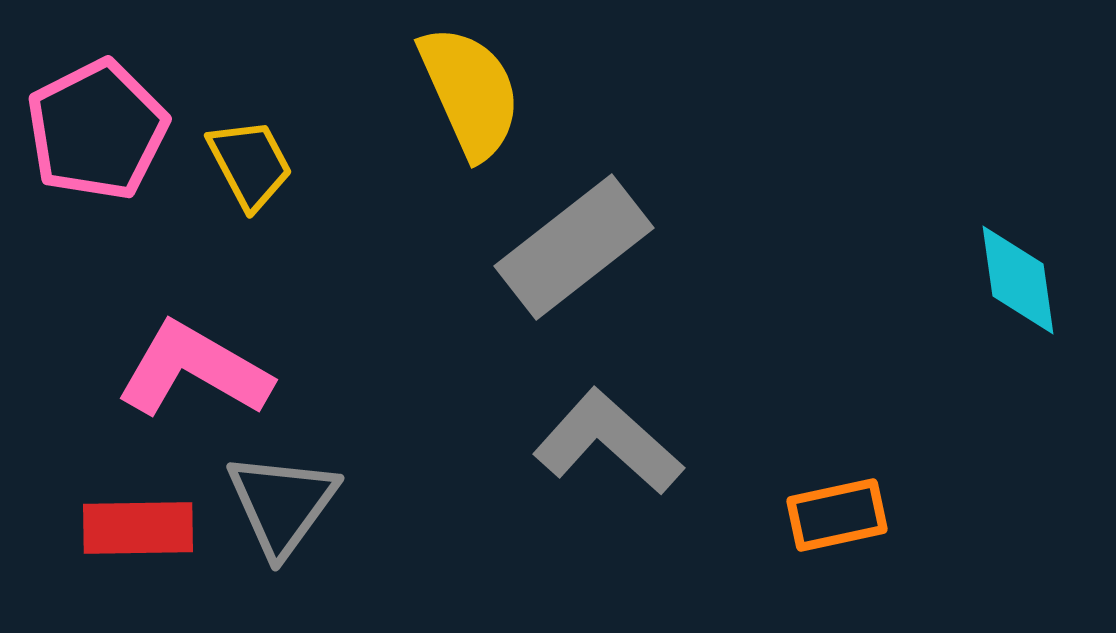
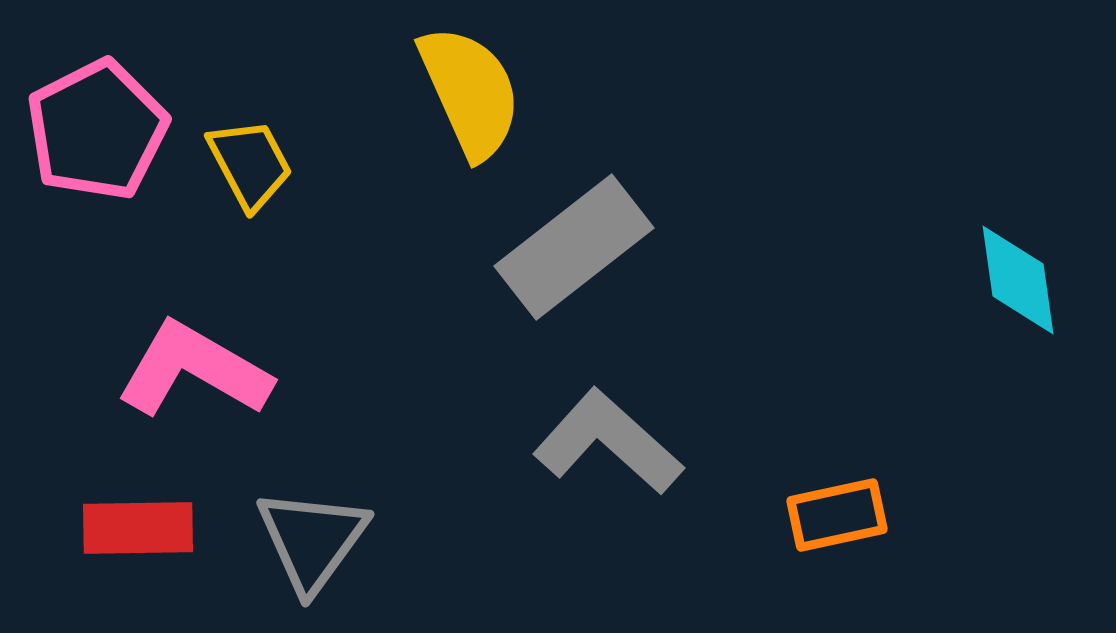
gray triangle: moved 30 px right, 36 px down
